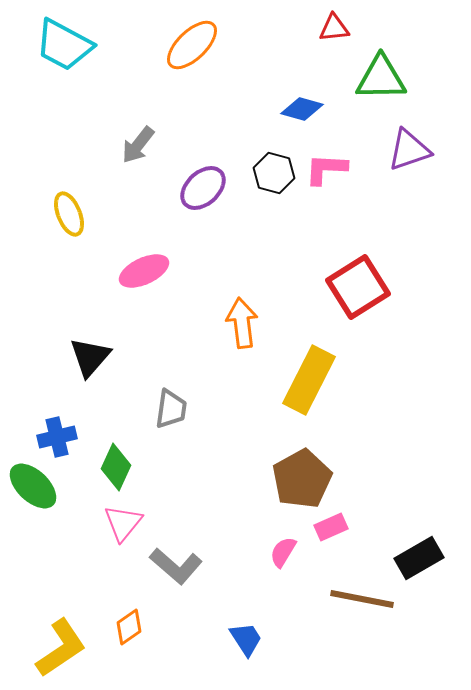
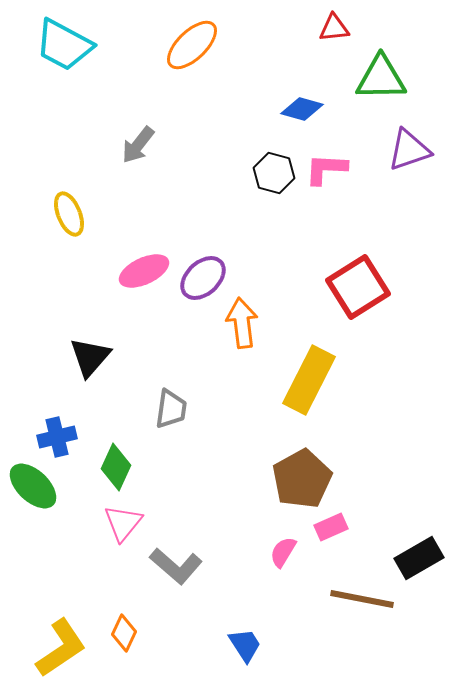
purple ellipse: moved 90 px down
orange diamond: moved 5 px left, 6 px down; rotated 30 degrees counterclockwise
blue trapezoid: moved 1 px left, 6 px down
